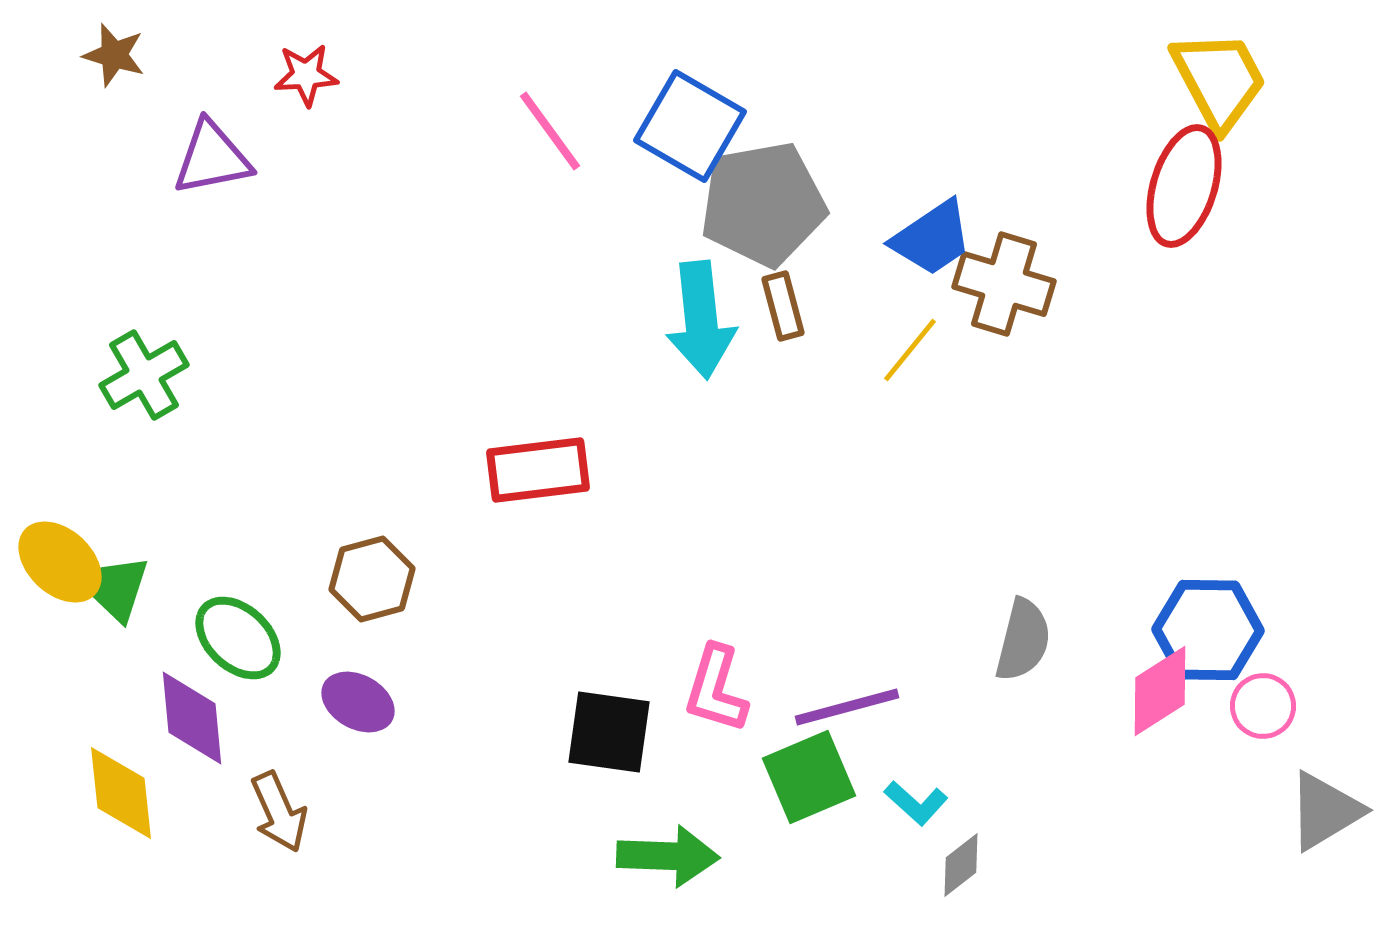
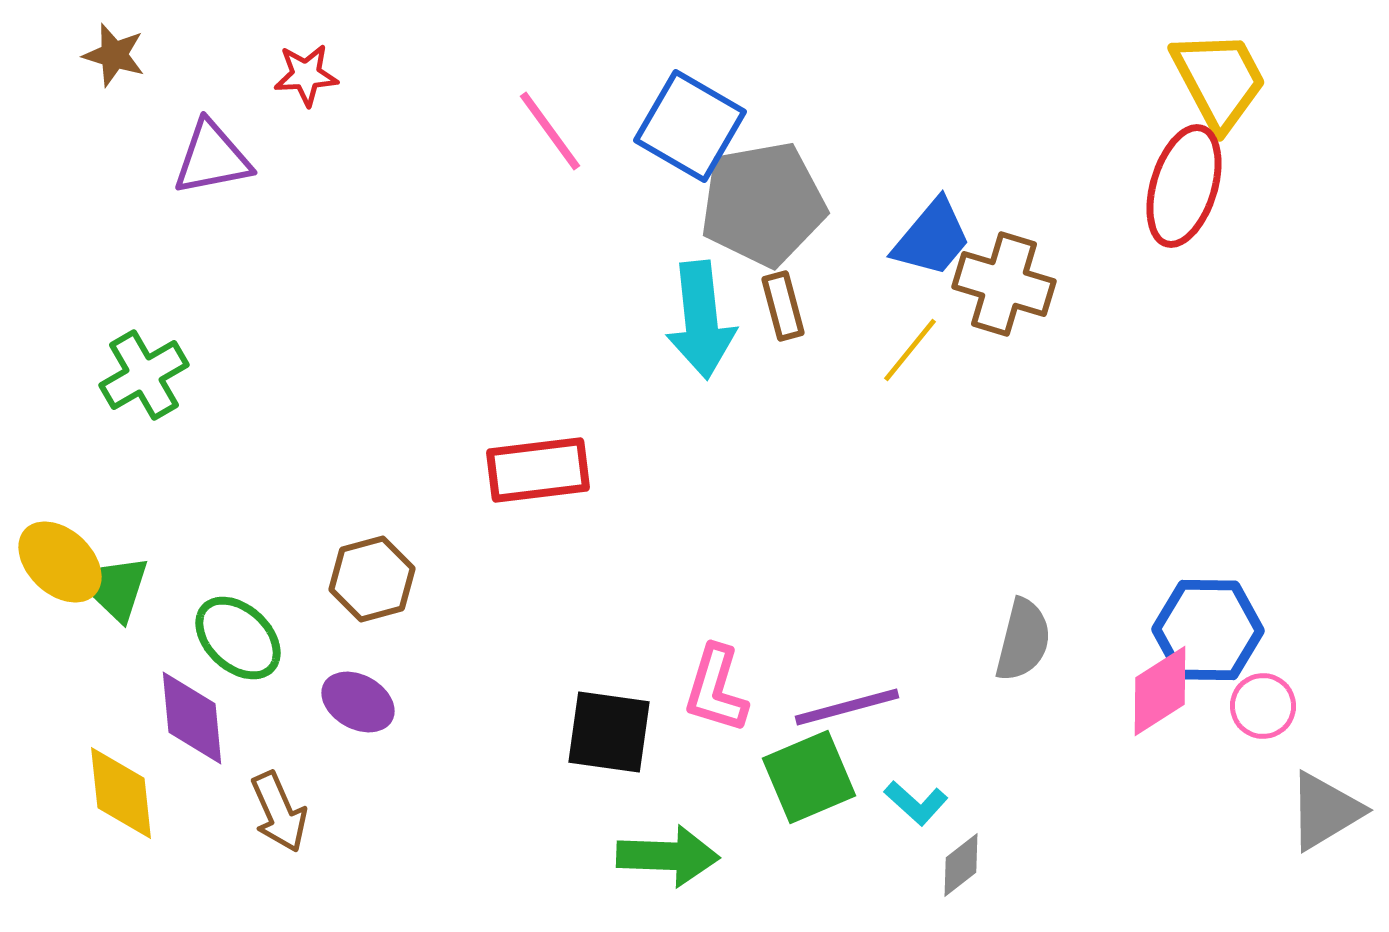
blue trapezoid: rotated 16 degrees counterclockwise
